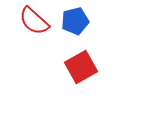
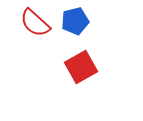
red semicircle: moved 1 px right, 2 px down
